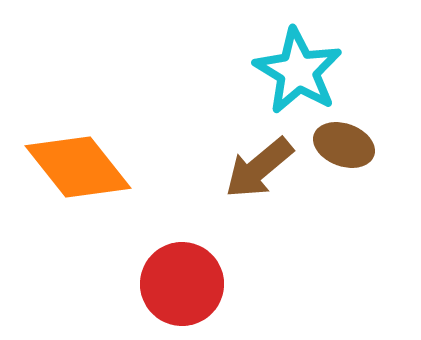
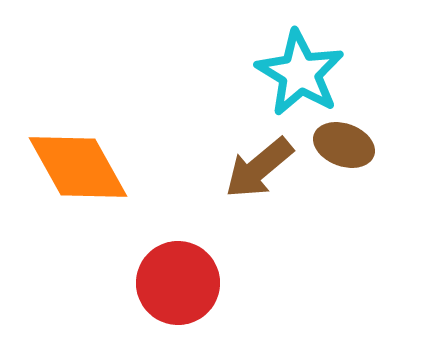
cyan star: moved 2 px right, 2 px down
orange diamond: rotated 9 degrees clockwise
red circle: moved 4 px left, 1 px up
